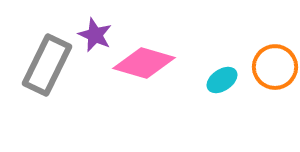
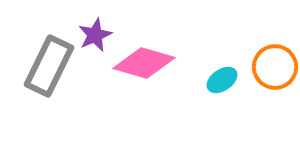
purple star: rotated 24 degrees clockwise
gray rectangle: moved 2 px right, 1 px down
